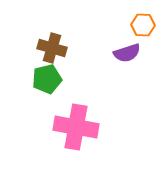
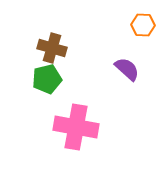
purple semicircle: moved 16 px down; rotated 120 degrees counterclockwise
